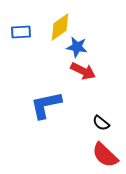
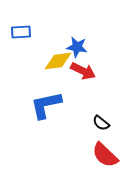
yellow diamond: moved 2 px left, 34 px down; rotated 28 degrees clockwise
